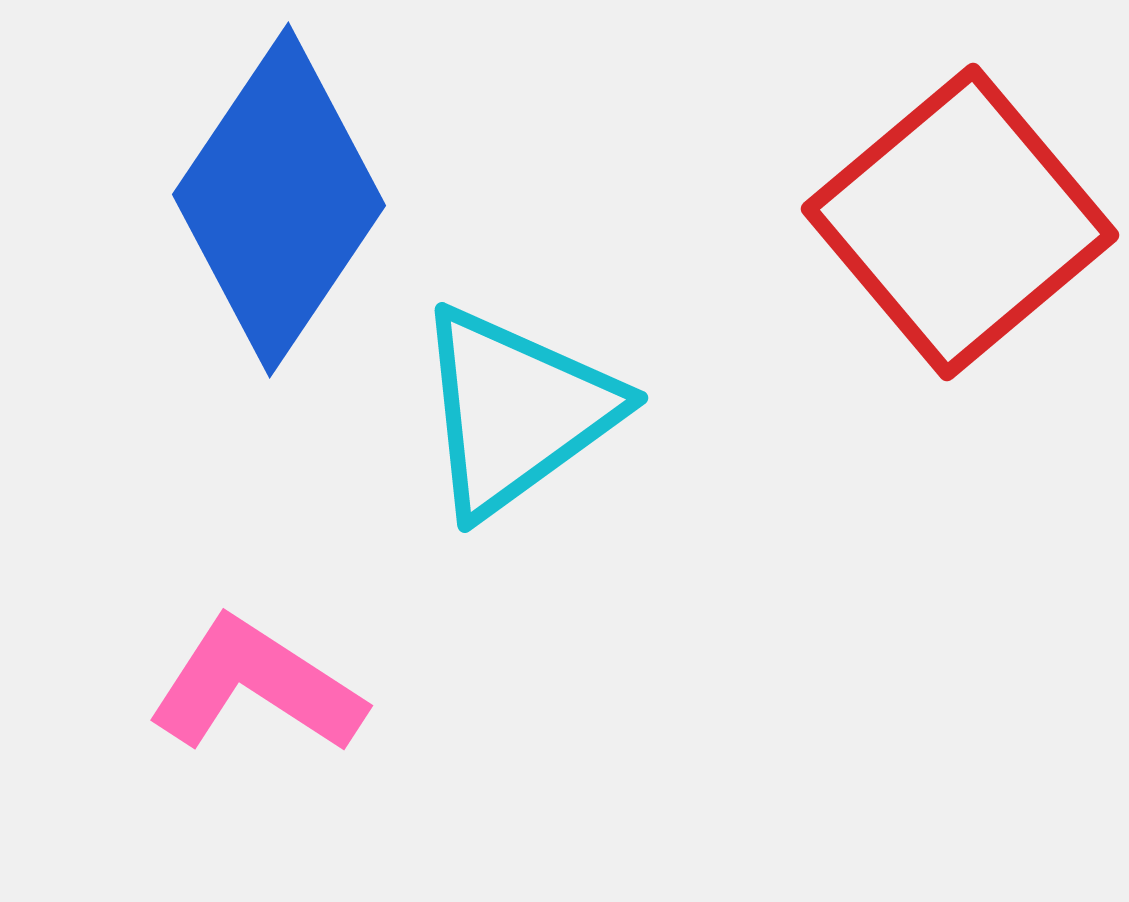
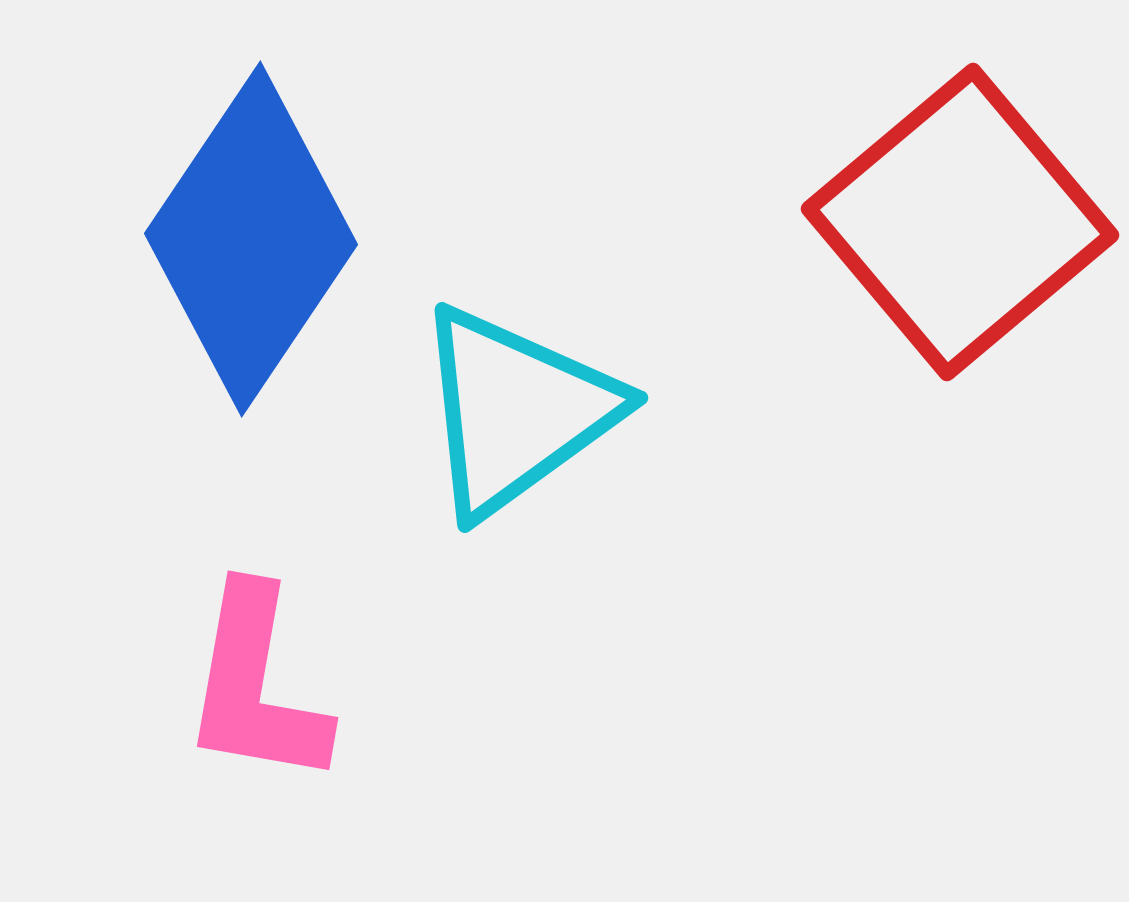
blue diamond: moved 28 px left, 39 px down
pink L-shape: rotated 113 degrees counterclockwise
